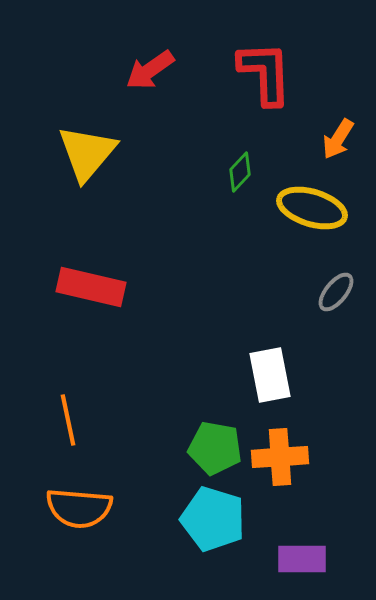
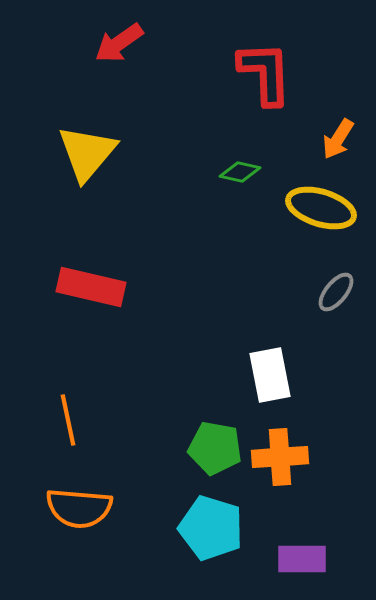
red arrow: moved 31 px left, 27 px up
green diamond: rotated 60 degrees clockwise
yellow ellipse: moved 9 px right
cyan pentagon: moved 2 px left, 9 px down
